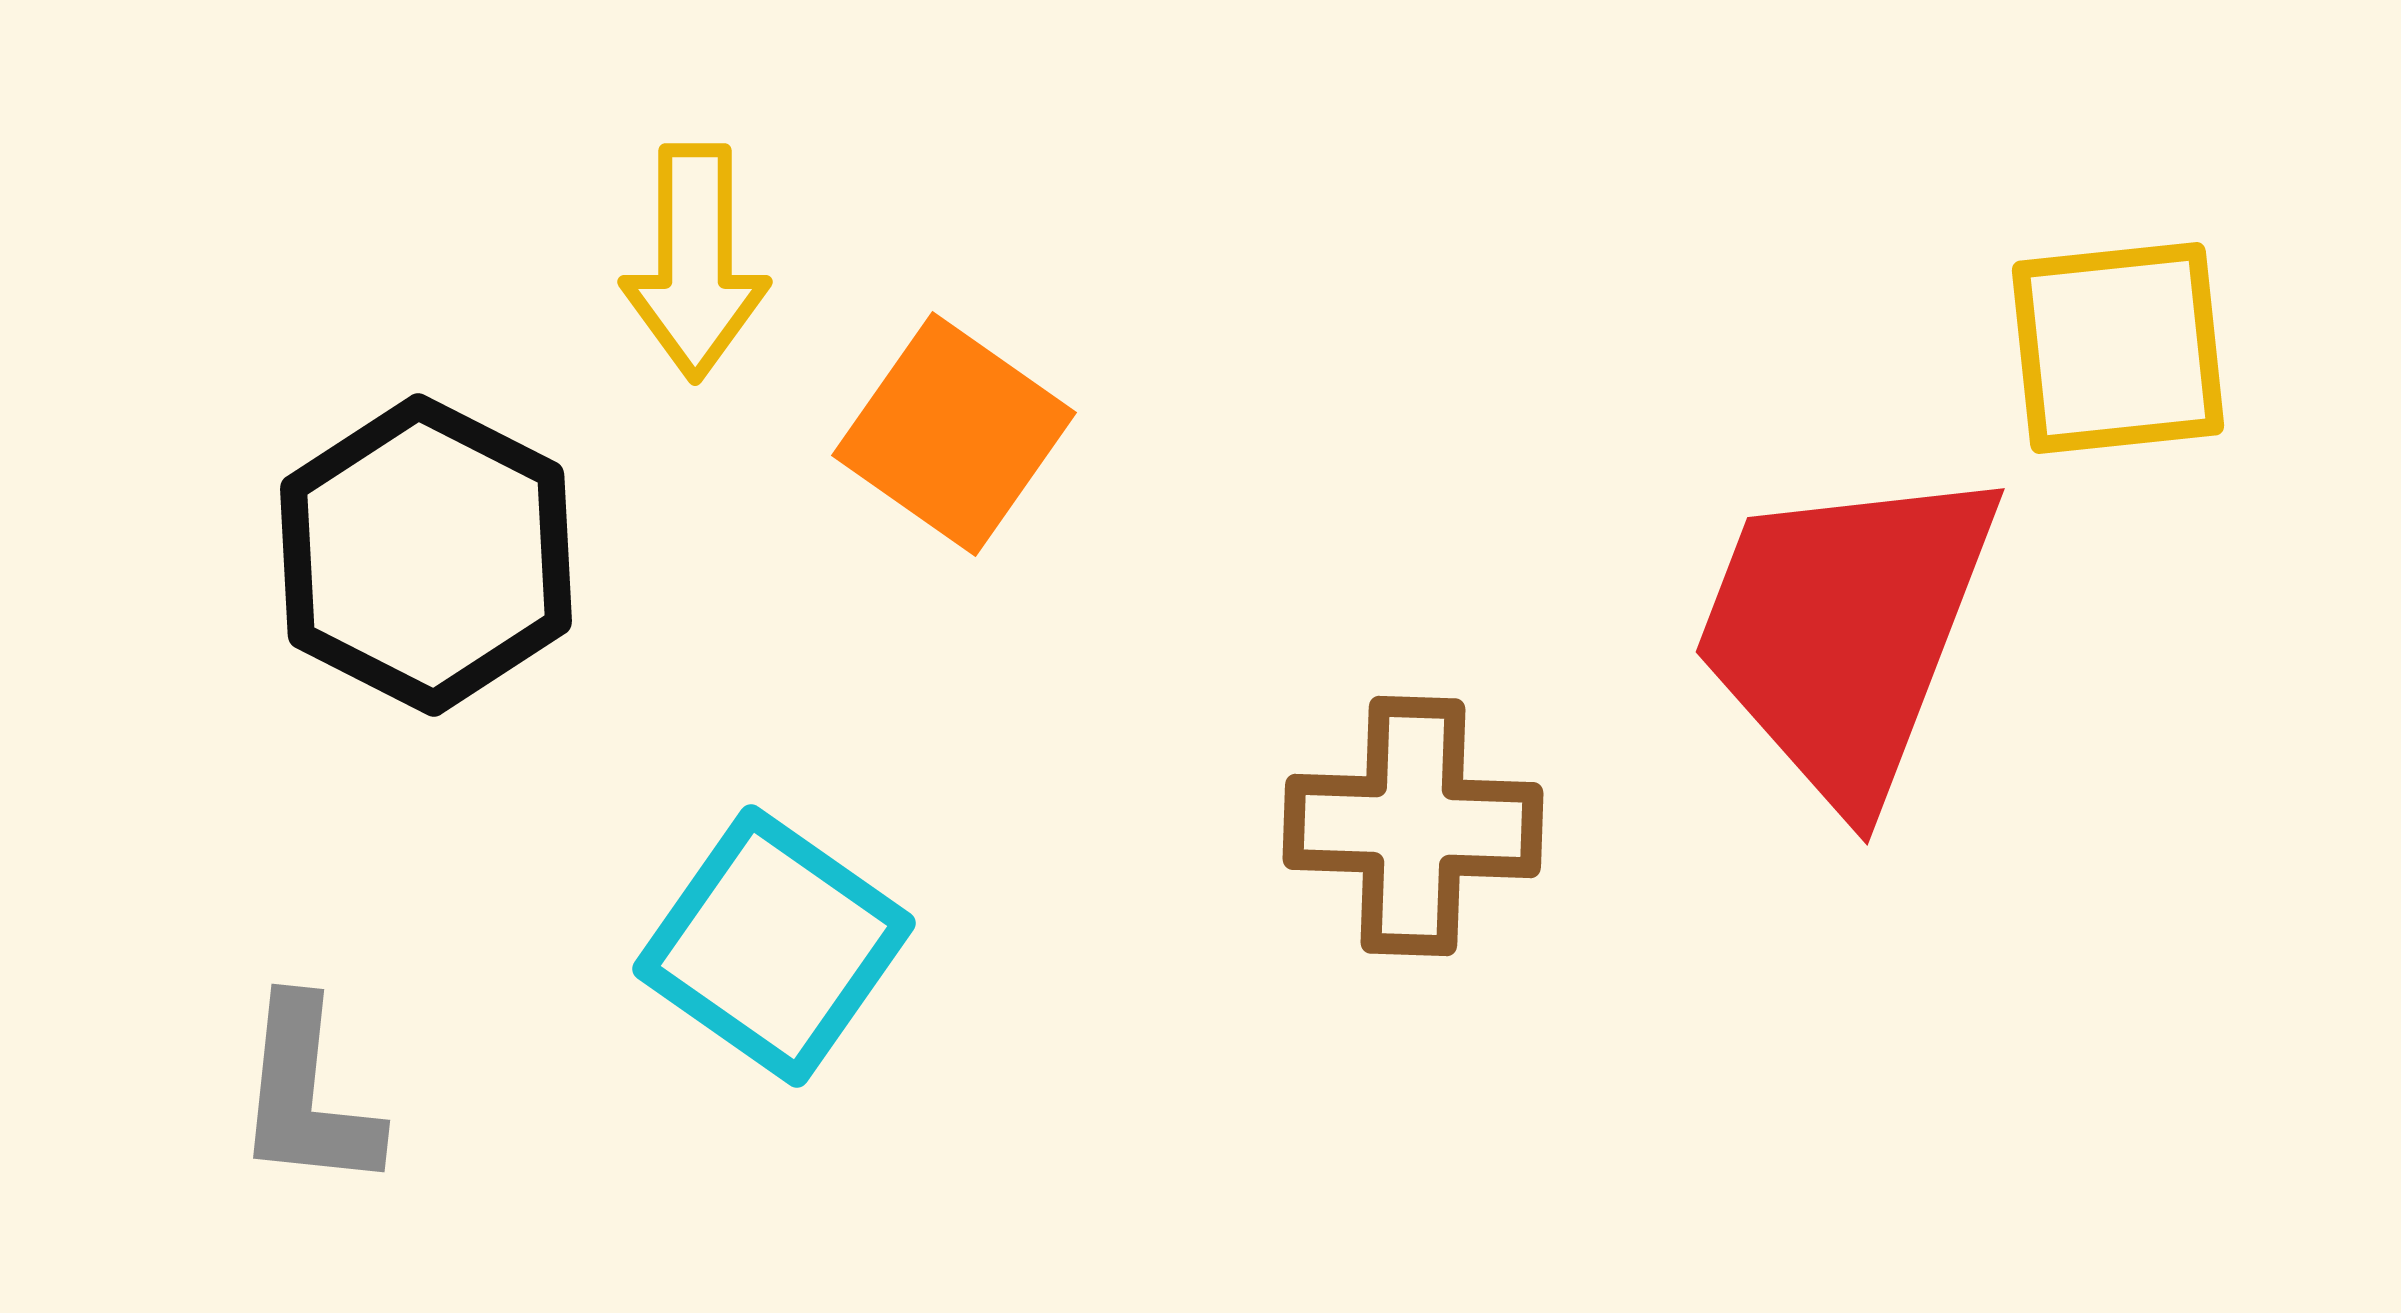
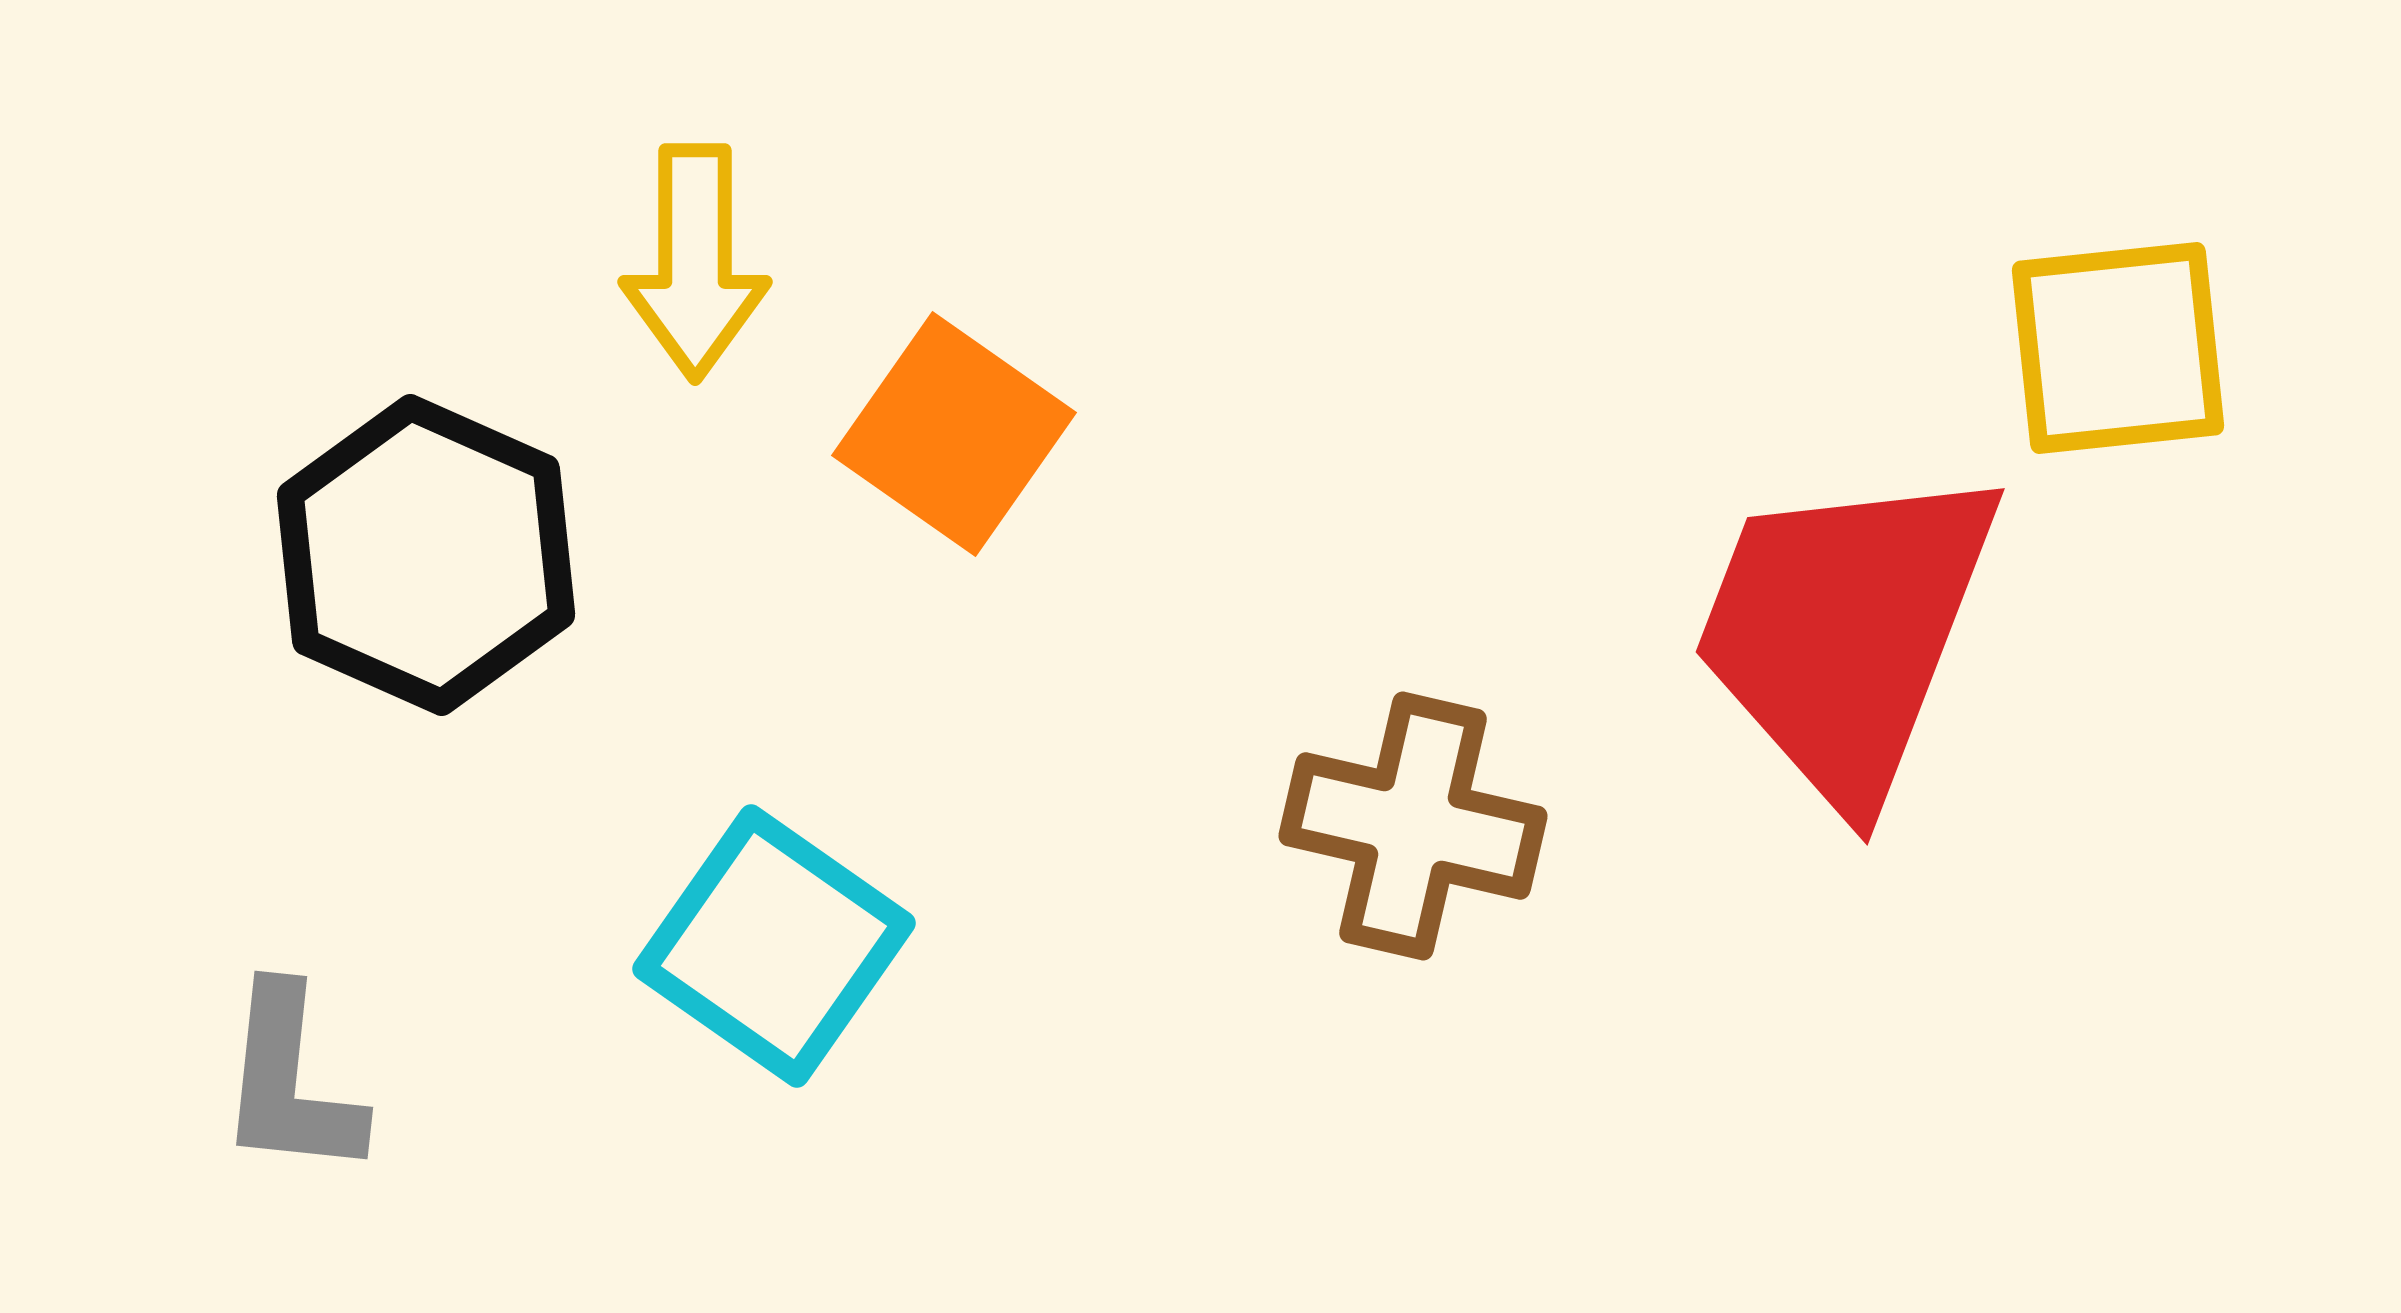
black hexagon: rotated 3 degrees counterclockwise
brown cross: rotated 11 degrees clockwise
gray L-shape: moved 17 px left, 13 px up
